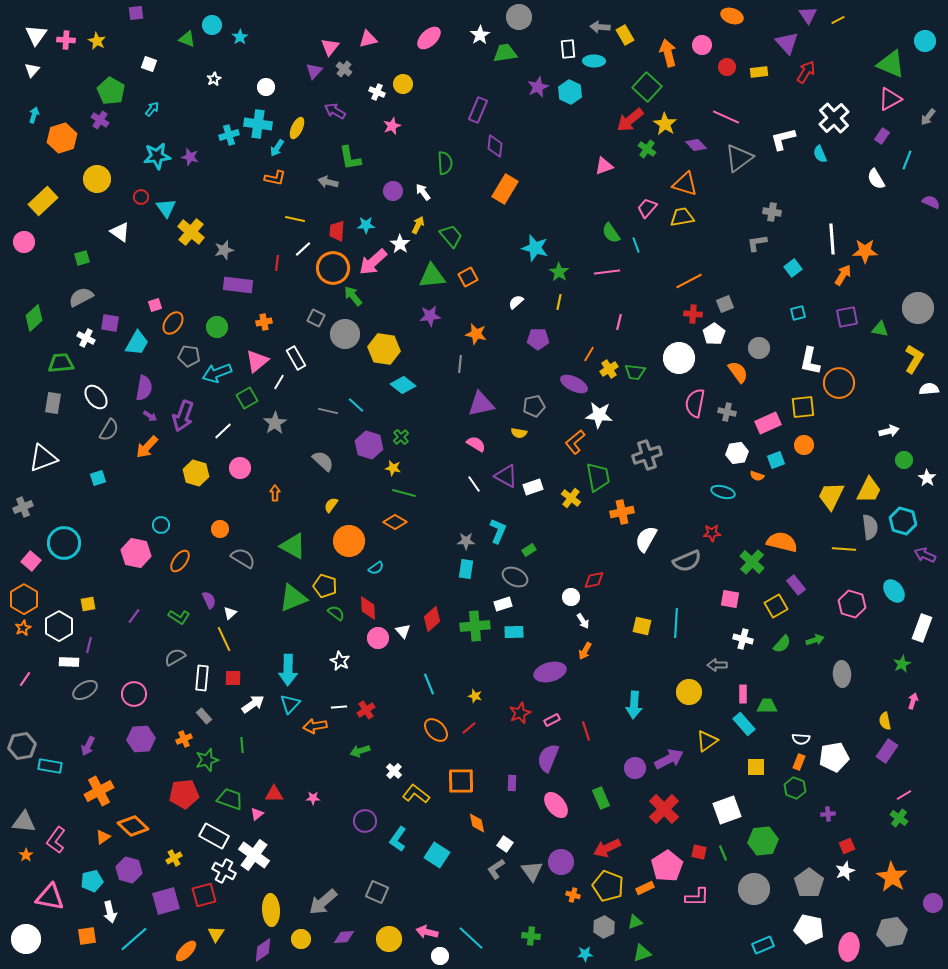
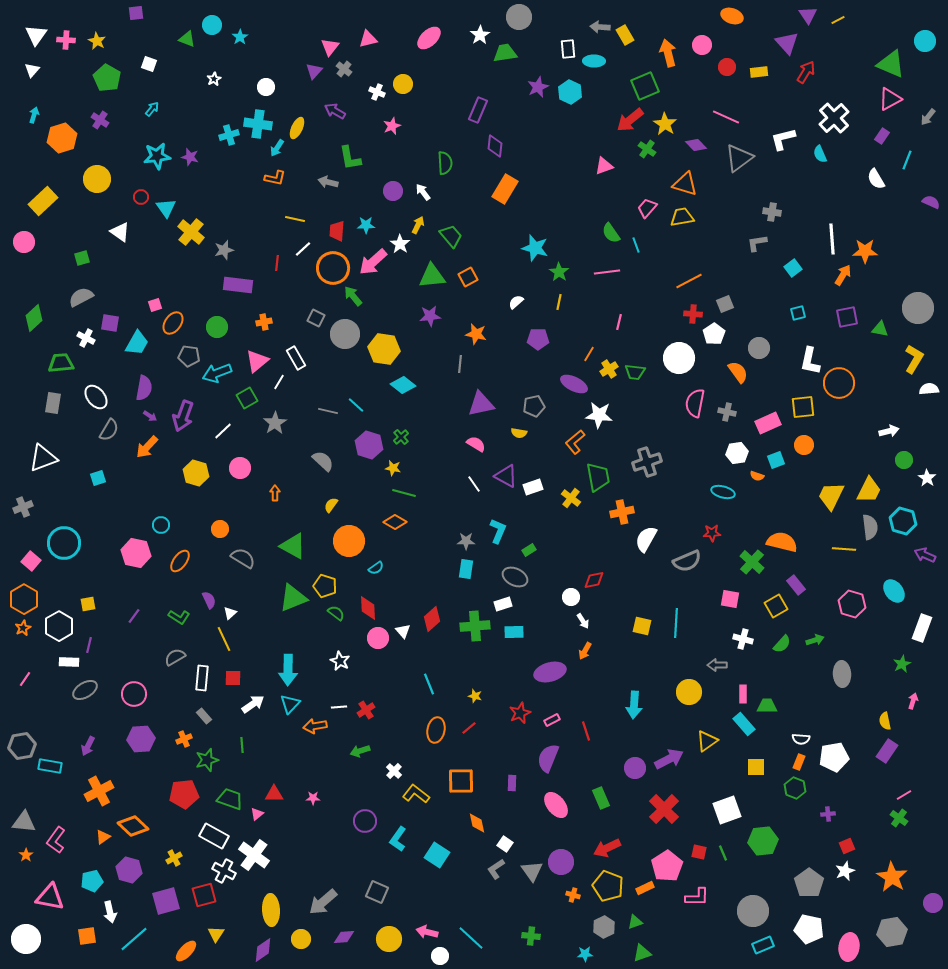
green square at (647, 87): moved 2 px left, 1 px up; rotated 24 degrees clockwise
green pentagon at (111, 91): moved 4 px left, 13 px up
gray cross at (647, 455): moved 7 px down
orange ellipse at (436, 730): rotated 55 degrees clockwise
gray circle at (754, 889): moved 1 px left, 22 px down
